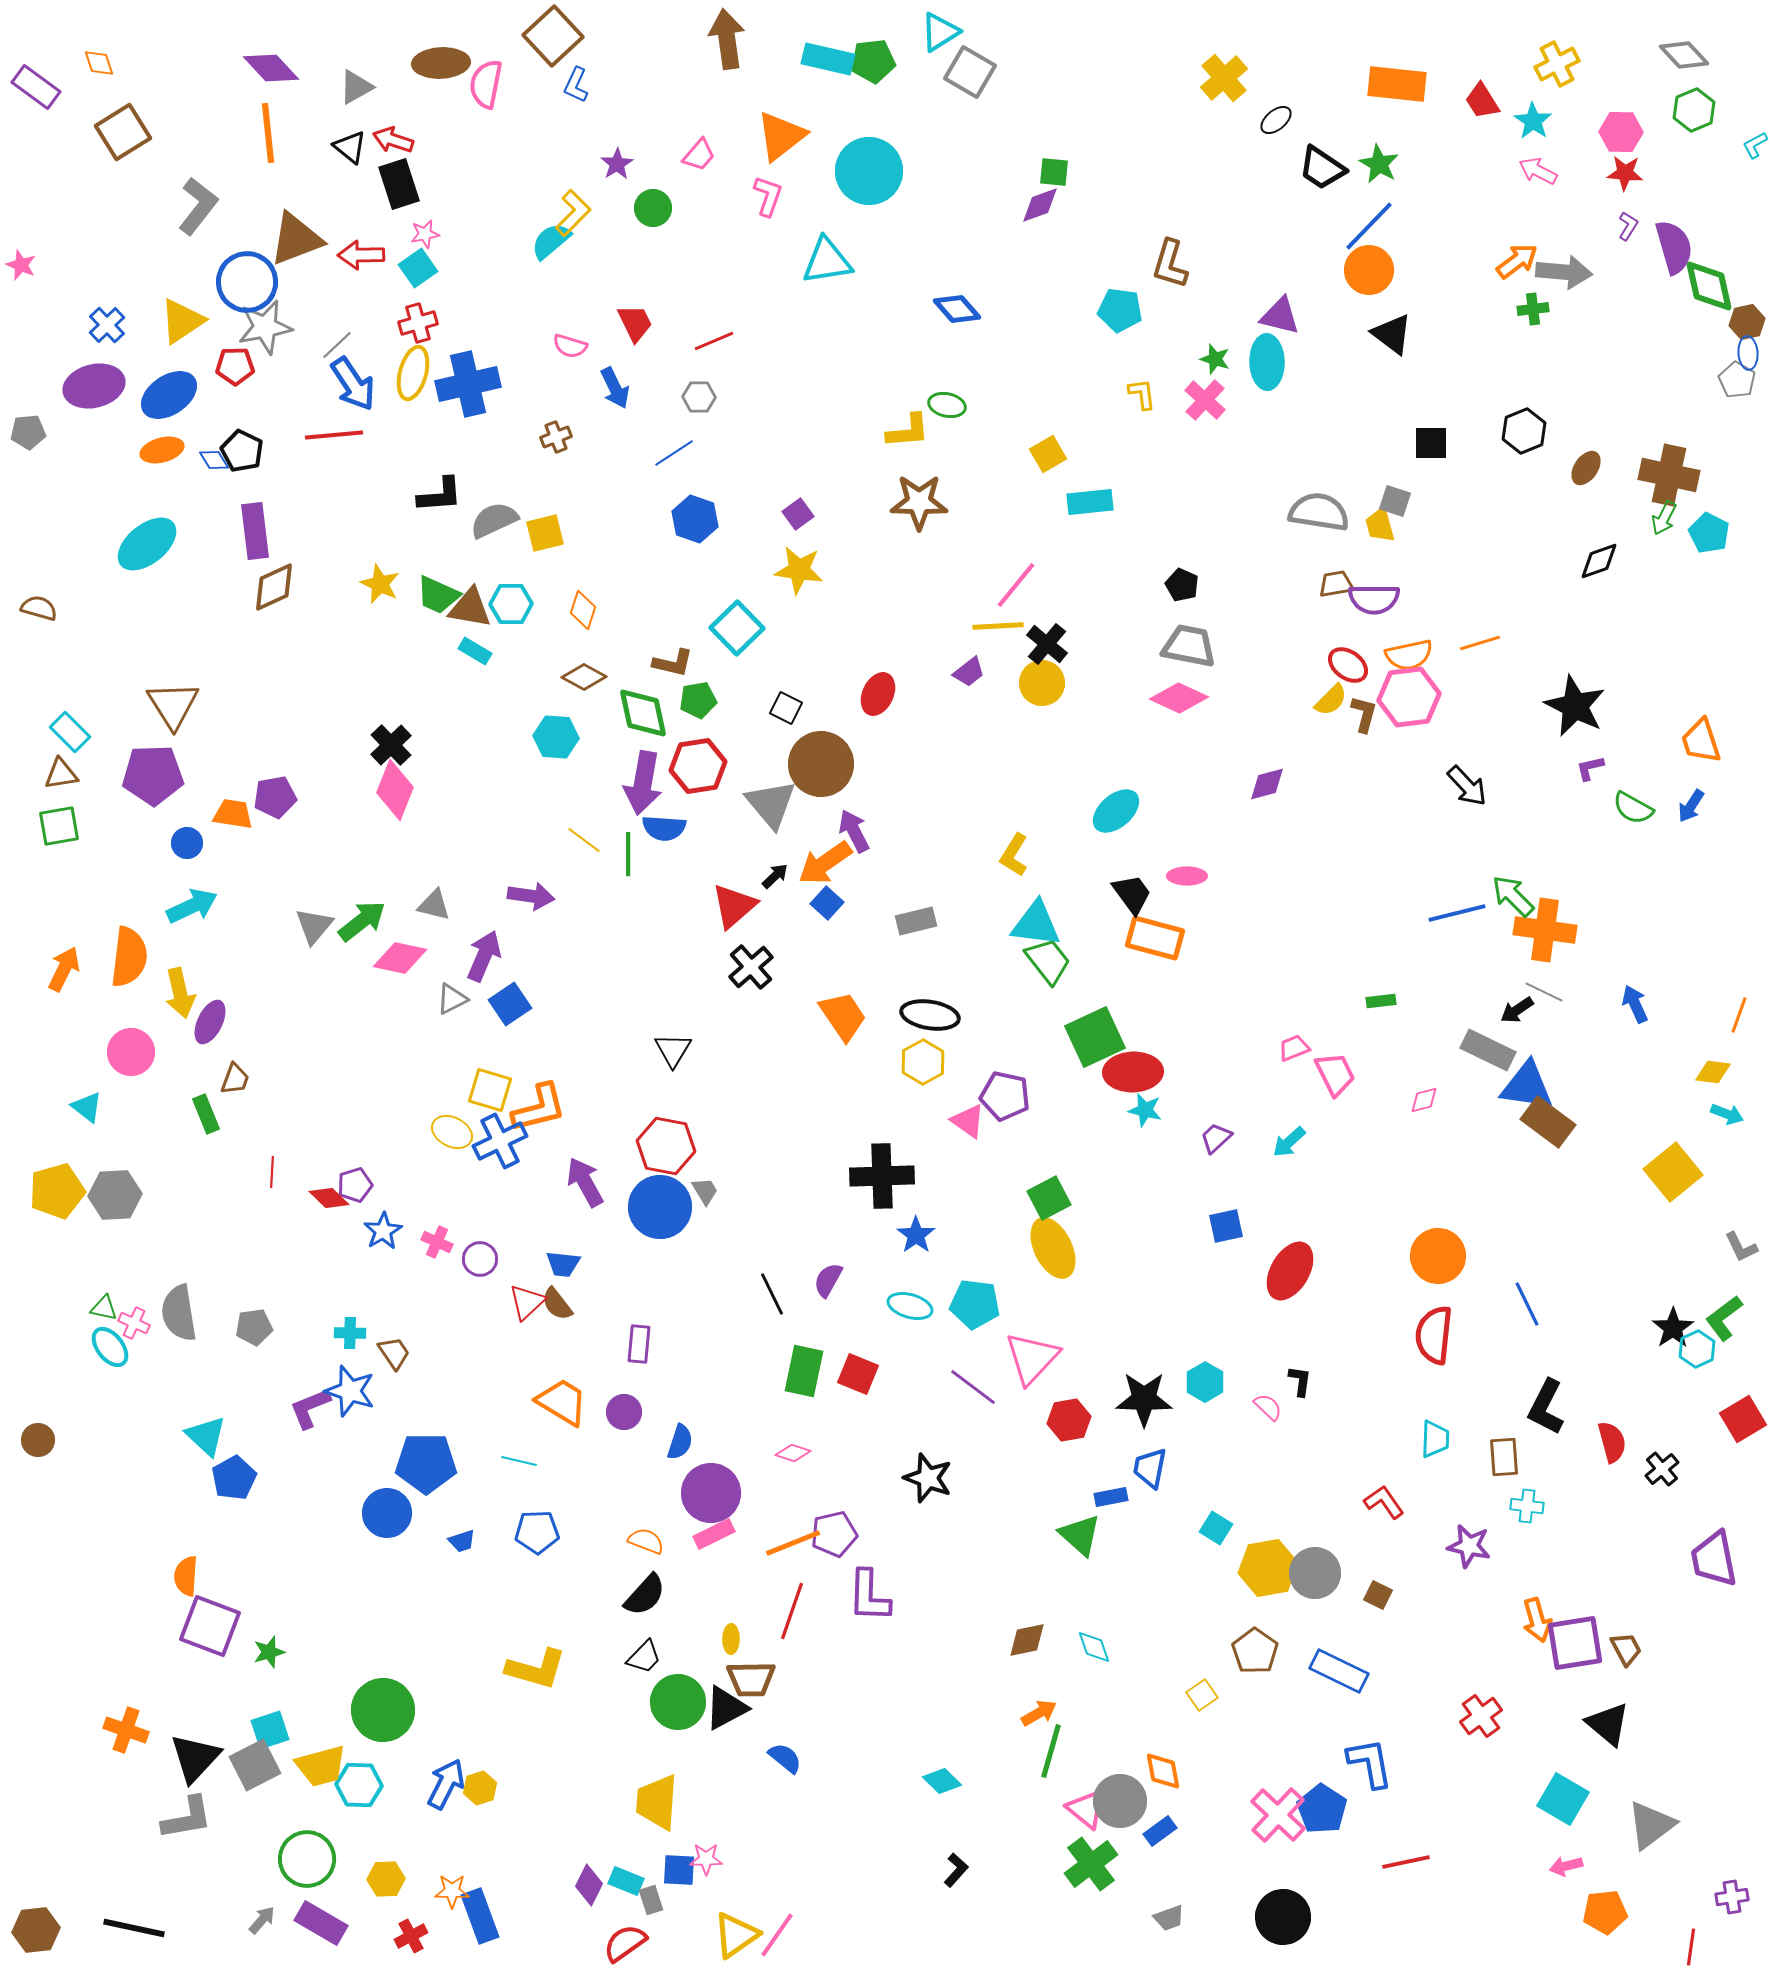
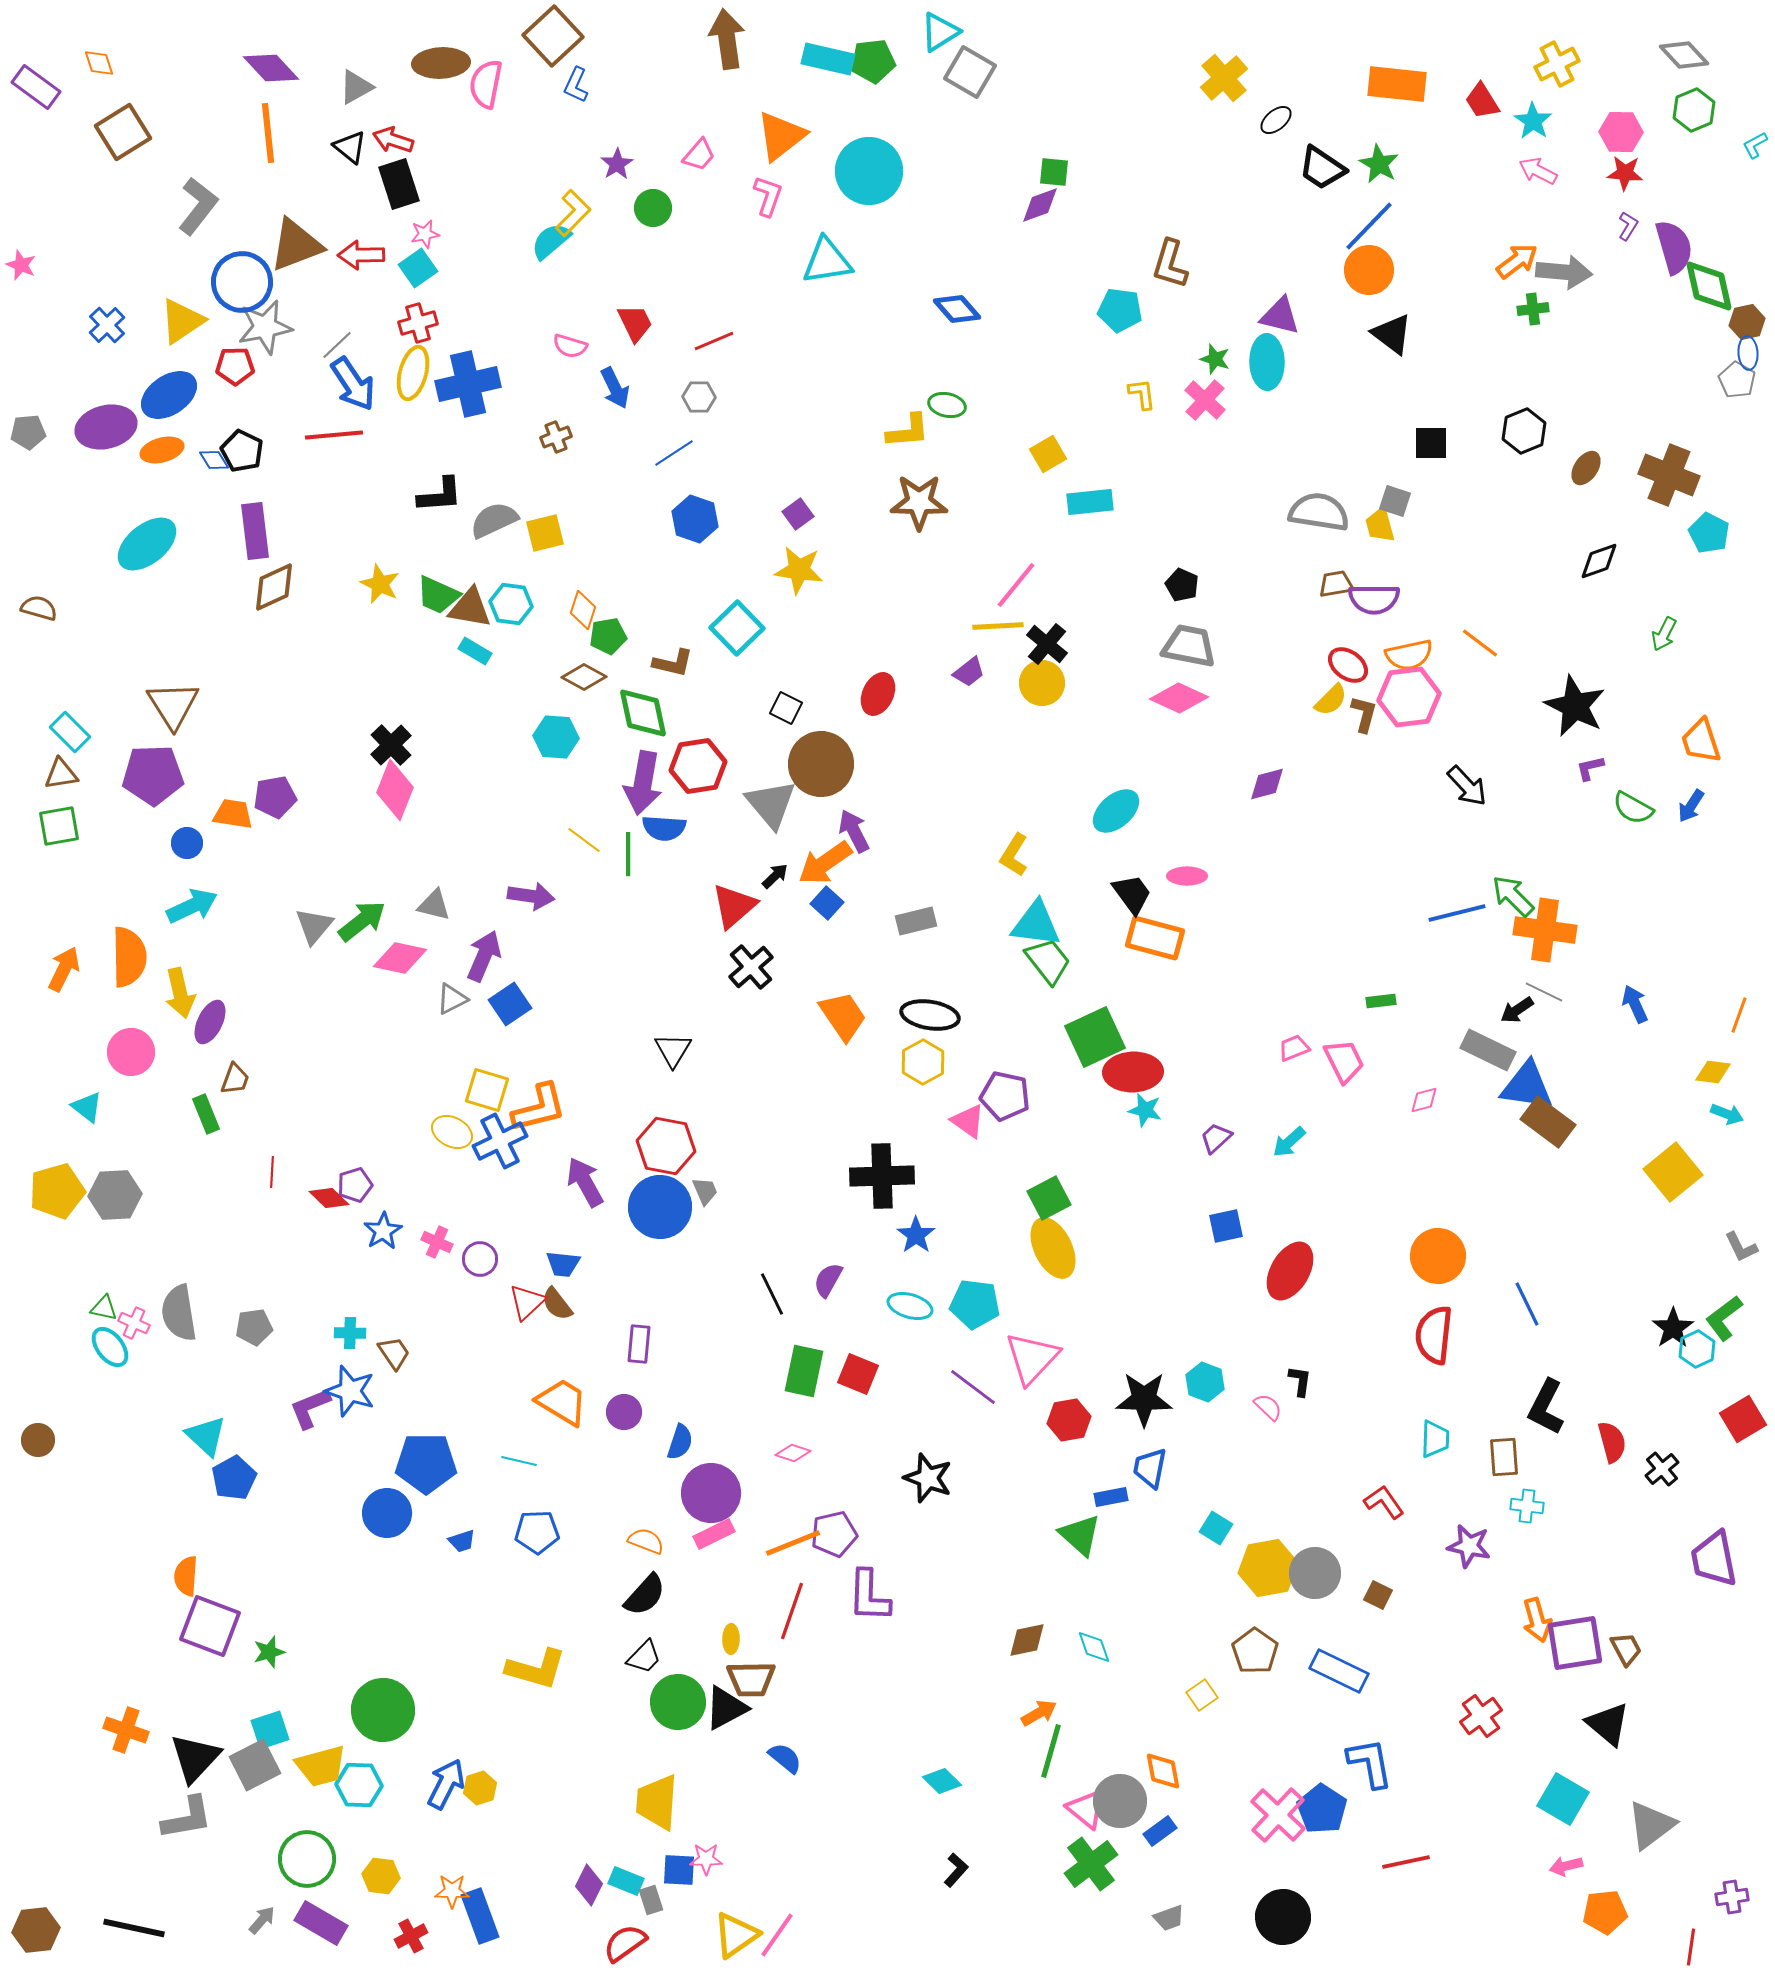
brown triangle at (296, 239): moved 6 px down
blue circle at (247, 282): moved 5 px left
purple ellipse at (94, 386): moved 12 px right, 41 px down
brown cross at (1669, 475): rotated 10 degrees clockwise
green arrow at (1664, 518): moved 116 px down
cyan hexagon at (511, 604): rotated 9 degrees clockwise
orange line at (1480, 643): rotated 54 degrees clockwise
green pentagon at (698, 700): moved 90 px left, 64 px up
orange semicircle at (129, 957): rotated 8 degrees counterclockwise
pink trapezoid at (1335, 1074): moved 9 px right, 13 px up
yellow square at (490, 1090): moved 3 px left
gray trapezoid at (705, 1191): rotated 8 degrees clockwise
cyan hexagon at (1205, 1382): rotated 9 degrees counterclockwise
yellow hexagon at (386, 1879): moved 5 px left, 3 px up; rotated 9 degrees clockwise
